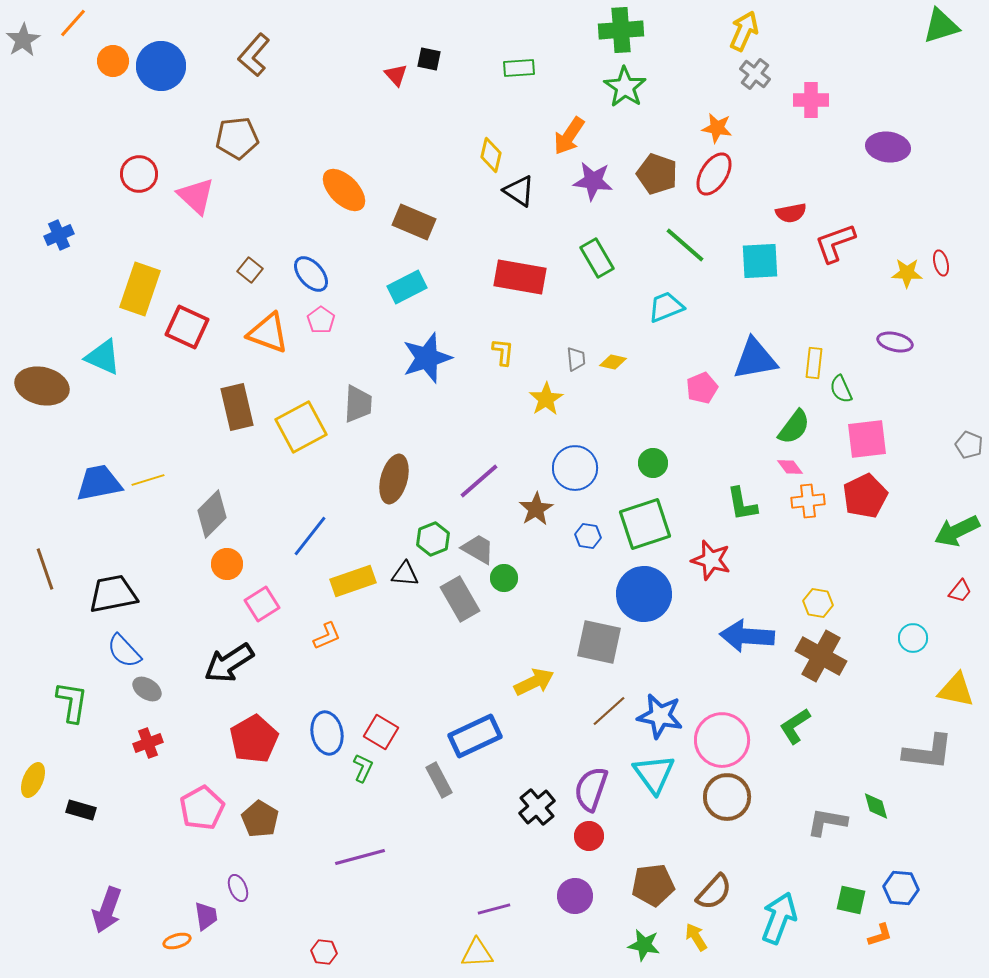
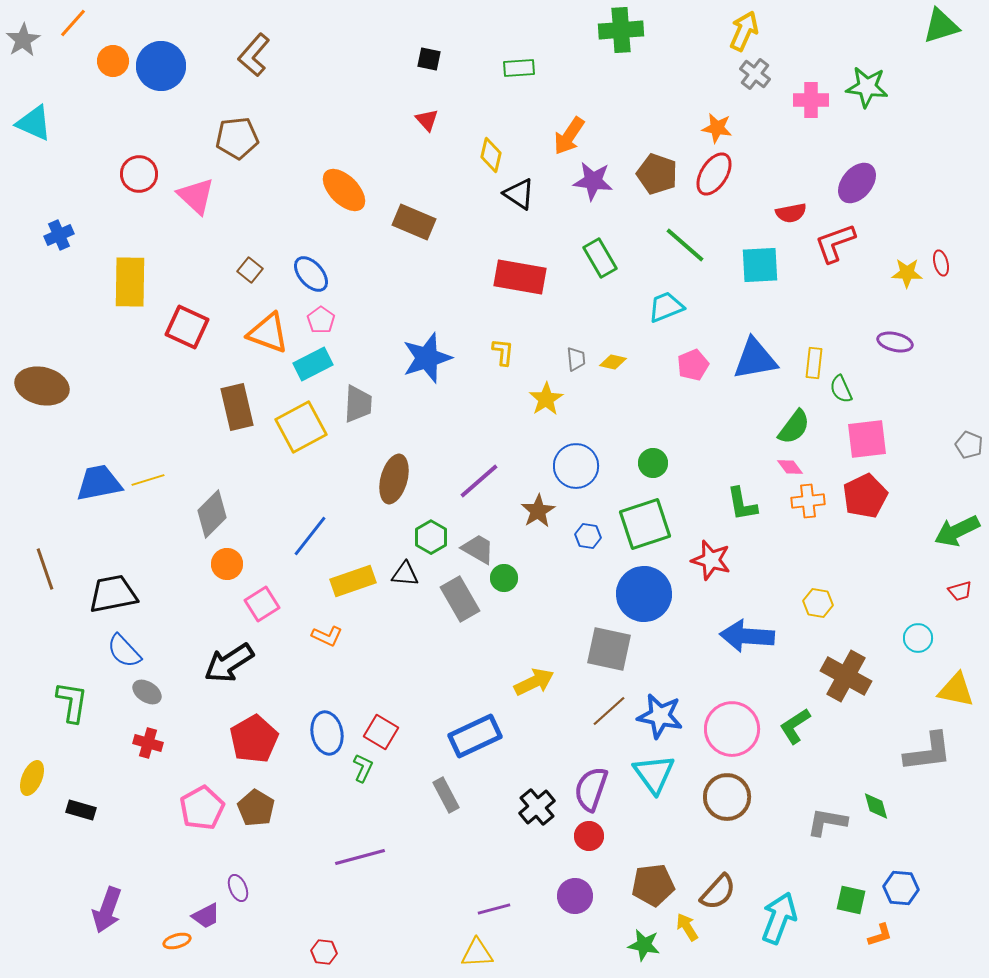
red triangle at (396, 75): moved 31 px right, 45 px down
green star at (625, 87): moved 242 px right; rotated 27 degrees counterclockwise
purple ellipse at (888, 147): moved 31 px left, 36 px down; rotated 57 degrees counterclockwise
black triangle at (519, 191): moved 3 px down
green rectangle at (597, 258): moved 3 px right
cyan square at (760, 261): moved 4 px down
cyan rectangle at (407, 287): moved 94 px left, 77 px down
yellow rectangle at (140, 289): moved 10 px left, 7 px up; rotated 18 degrees counterclockwise
cyan triangle at (103, 357): moved 69 px left, 234 px up
pink pentagon at (702, 388): moved 9 px left, 23 px up
blue circle at (575, 468): moved 1 px right, 2 px up
brown star at (536, 509): moved 2 px right, 2 px down
green hexagon at (433, 539): moved 2 px left, 2 px up; rotated 8 degrees counterclockwise
red trapezoid at (960, 591): rotated 35 degrees clockwise
orange L-shape at (327, 636): rotated 48 degrees clockwise
cyan circle at (913, 638): moved 5 px right
gray square at (599, 642): moved 10 px right, 7 px down
brown cross at (821, 656): moved 25 px right, 20 px down
gray ellipse at (147, 689): moved 3 px down
pink circle at (722, 740): moved 10 px right, 11 px up
red cross at (148, 743): rotated 36 degrees clockwise
gray L-shape at (928, 752): rotated 14 degrees counterclockwise
yellow ellipse at (33, 780): moved 1 px left, 2 px up
gray rectangle at (439, 780): moved 7 px right, 15 px down
brown pentagon at (260, 819): moved 4 px left, 11 px up
brown semicircle at (714, 892): moved 4 px right
purple trapezoid at (206, 916): rotated 72 degrees clockwise
yellow arrow at (696, 937): moved 9 px left, 10 px up
